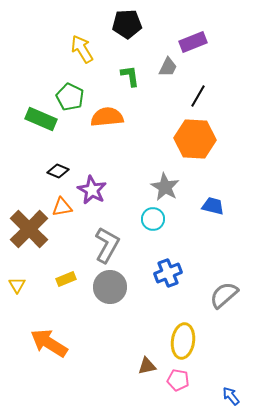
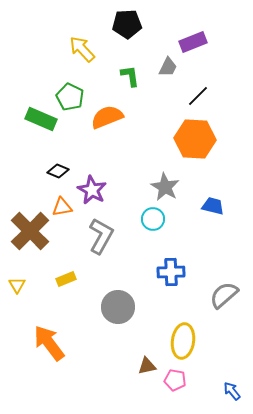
yellow arrow: rotated 12 degrees counterclockwise
black line: rotated 15 degrees clockwise
orange semicircle: rotated 16 degrees counterclockwise
brown cross: moved 1 px right, 2 px down
gray L-shape: moved 6 px left, 9 px up
blue cross: moved 3 px right, 1 px up; rotated 20 degrees clockwise
gray circle: moved 8 px right, 20 px down
orange arrow: rotated 21 degrees clockwise
pink pentagon: moved 3 px left
blue arrow: moved 1 px right, 5 px up
